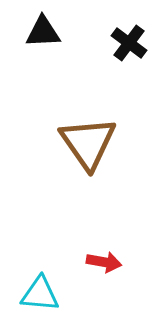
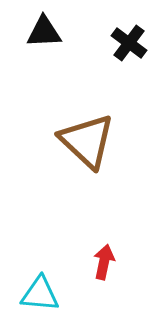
black triangle: moved 1 px right
brown triangle: moved 1 px left, 2 px up; rotated 12 degrees counterclockwise
red arrow: rotated 88 degrees counterclockwise
